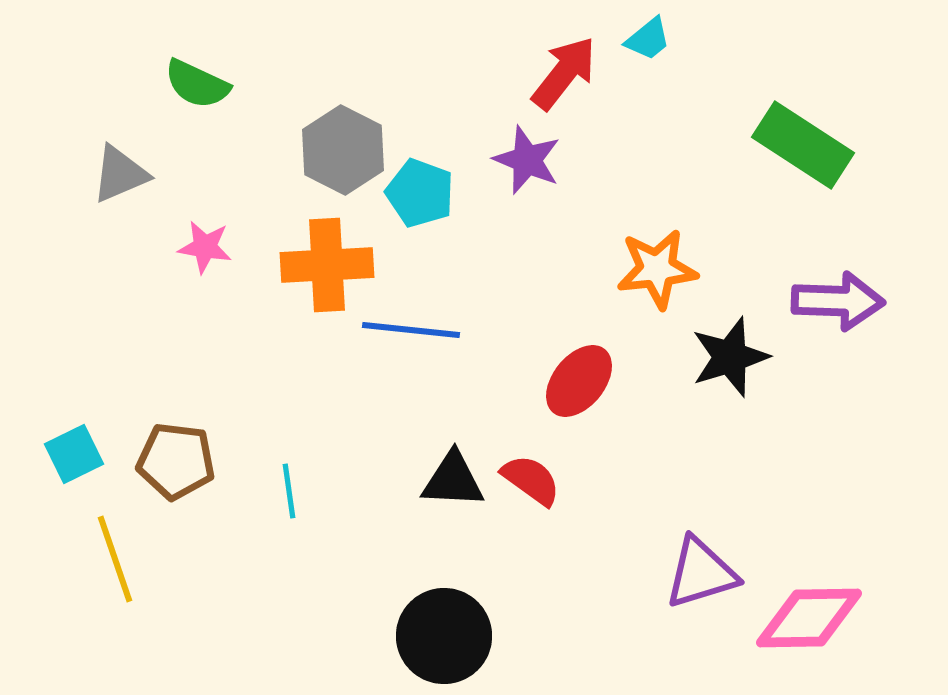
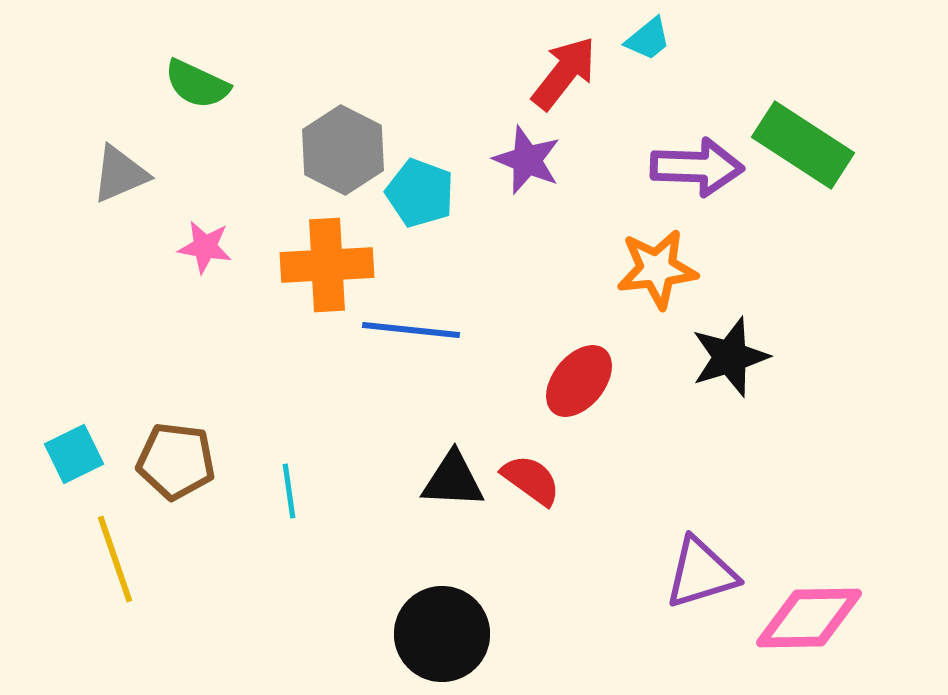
purple arrow: moved 141 px left, 134 px up
black circle: moved 2 px left, 2 px up
